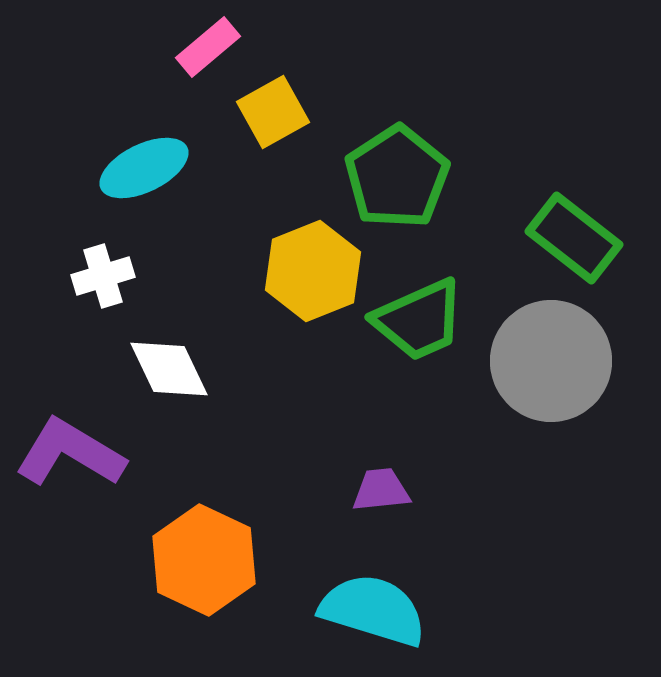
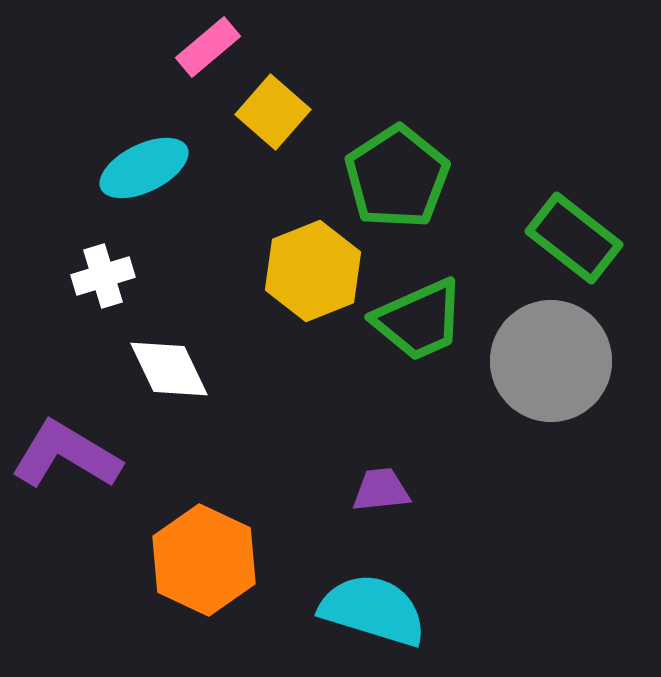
yellow square: rotated 20 degrees counterclockwise
purple L-shape: moved 4 px left, 2 px down
